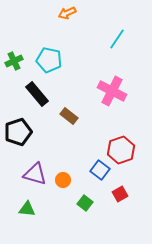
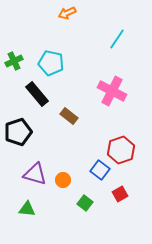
cyan pentagon: moved 2 px right, 3 px down
